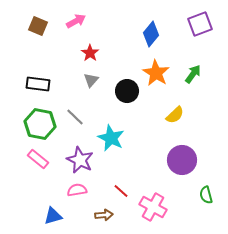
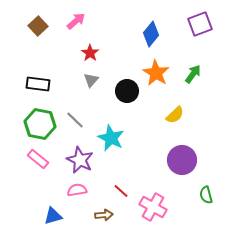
pink arrow: rotated 12 degrees counterclockwise
brown square: rotated 24 degrees clockwise
gray line: moved 3 px down
